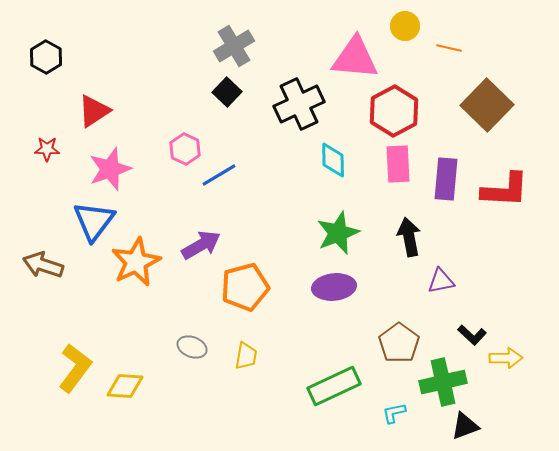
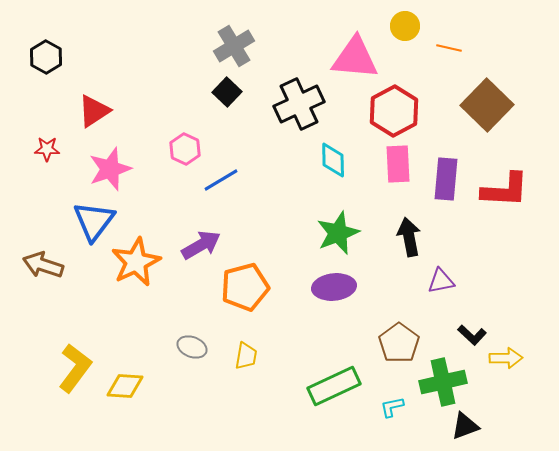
blue line: moved 2 px right, 5 px down
cyan L-shape: moved 2 px left, 6 px up
